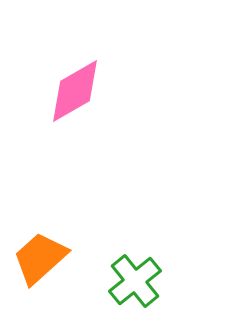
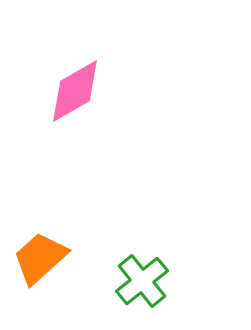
green cross: moved 7 px right
